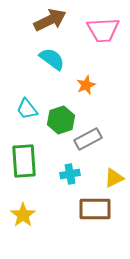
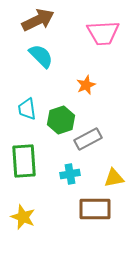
brown arrow: moved 12 px left
pink trapezoid: moved 3 px down
cyan semicircle: moved 11 px left, 3 px up; rotated 8 degrees clockwise
cyan trapezoid: rotated 30 degrees clockwise
yellow triangle: rotated 15 degrees clockwise
yellow star: moved 2 px down; rotated 15 degrees counterclockwise
